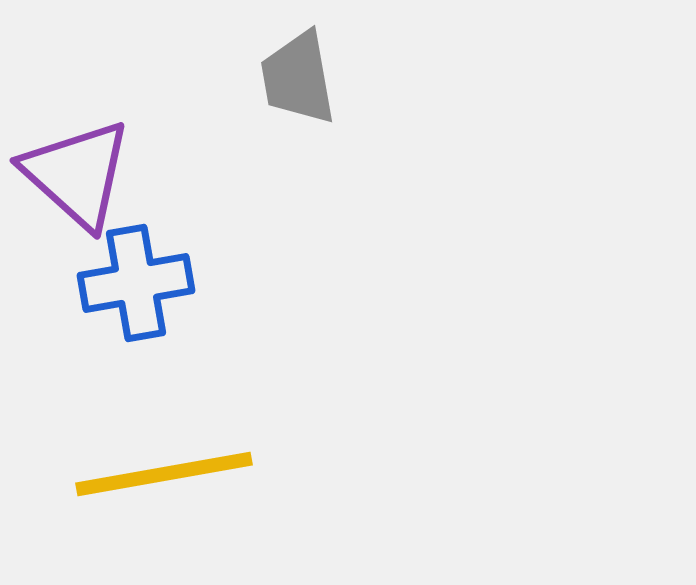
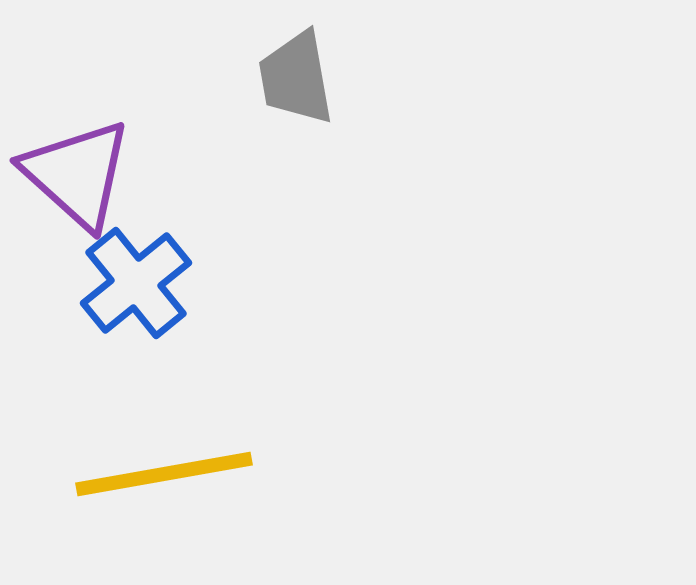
gray trapezoid: moved 2 px left
blue cross: rotated 29 degrees counterclockwise
